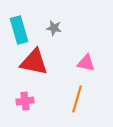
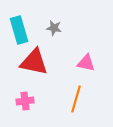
orange line: moved 1 px left
